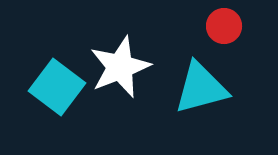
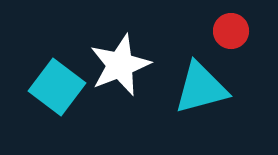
red circle: moved 7 px right, 5 px down
white star: moved 2 px up
